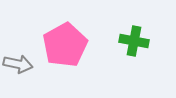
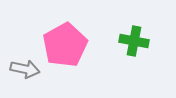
gray arrow: moved 7 px right, 5 px down
